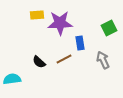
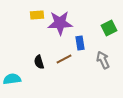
black semicircle: rotated 32 degrees clockwise
